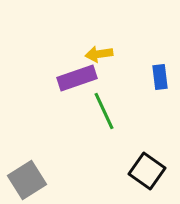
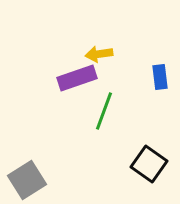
green line: rotated 45 degrees clockwise
black square: moved 2 px right, 7 px up
